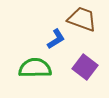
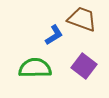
blue L-shape: moved 2 px left, 4 px up
purple square: moved 1 px left, 1 px up
